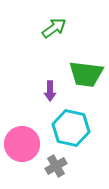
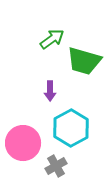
green arrow: moved 2 px left, 11 px down
green trapezoid: moved 2 px left, 13 px up; rotated 9 degrees clockwise
cyan hexagon: rotated 18 degrees clockwise
pink circle: moved 1 px right, 1 px up
